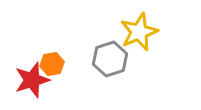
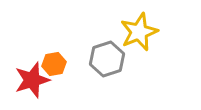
gray hexagon: moved 3 px left
orange hexagon: moved 2 px right
